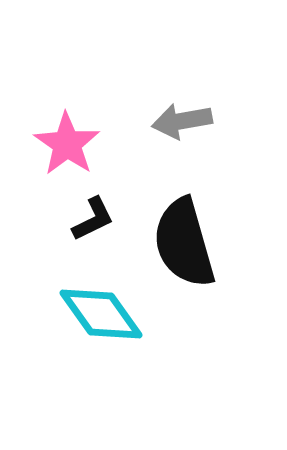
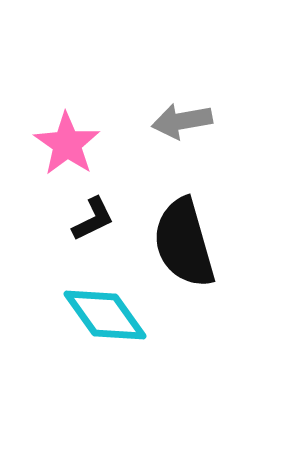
cyan diamond: moved 4 px right, 1 px down
